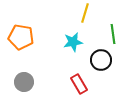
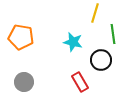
yellow line: moved 10 px right
cyan star: rotated 24 degrees clockwise
red rectangle: moved 1 px right, 2 px up
